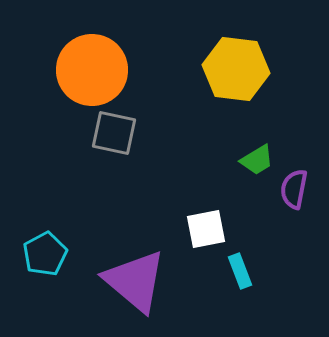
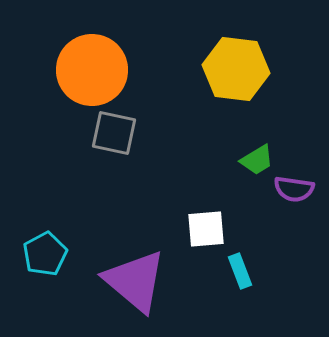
purple semicircle: rotated 93 degrees counterclockwise
white square: rotated 6 degrees clockwise
